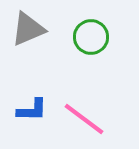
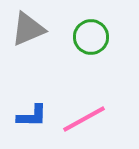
blue L-shape: moved 6 px down
pink line: rotated 66 degrees counterclockwise
